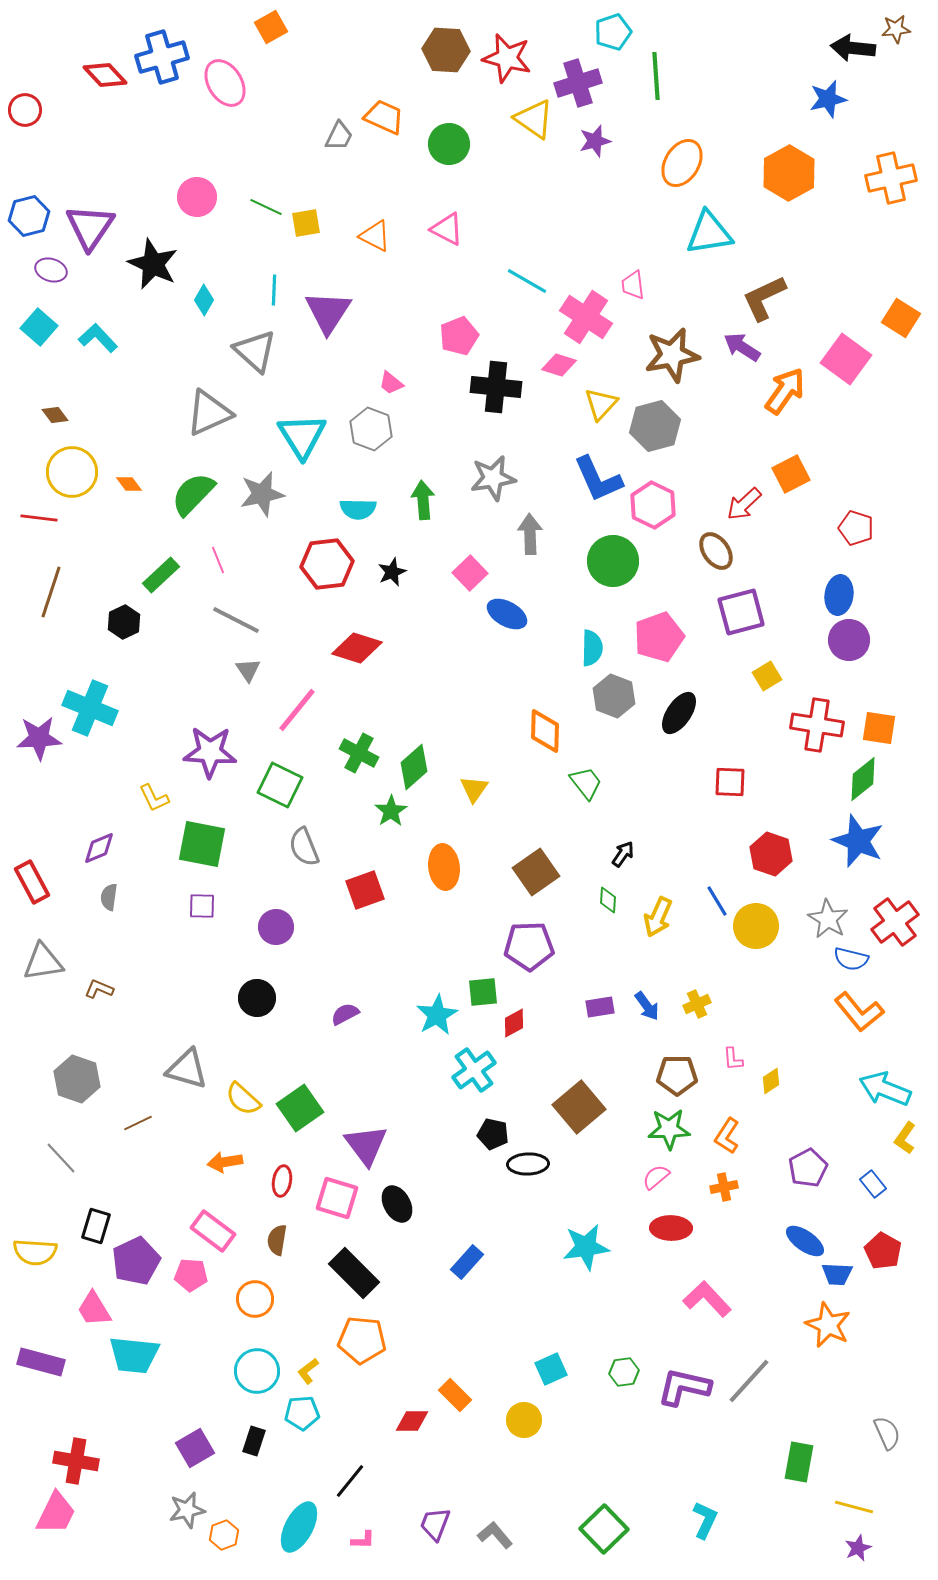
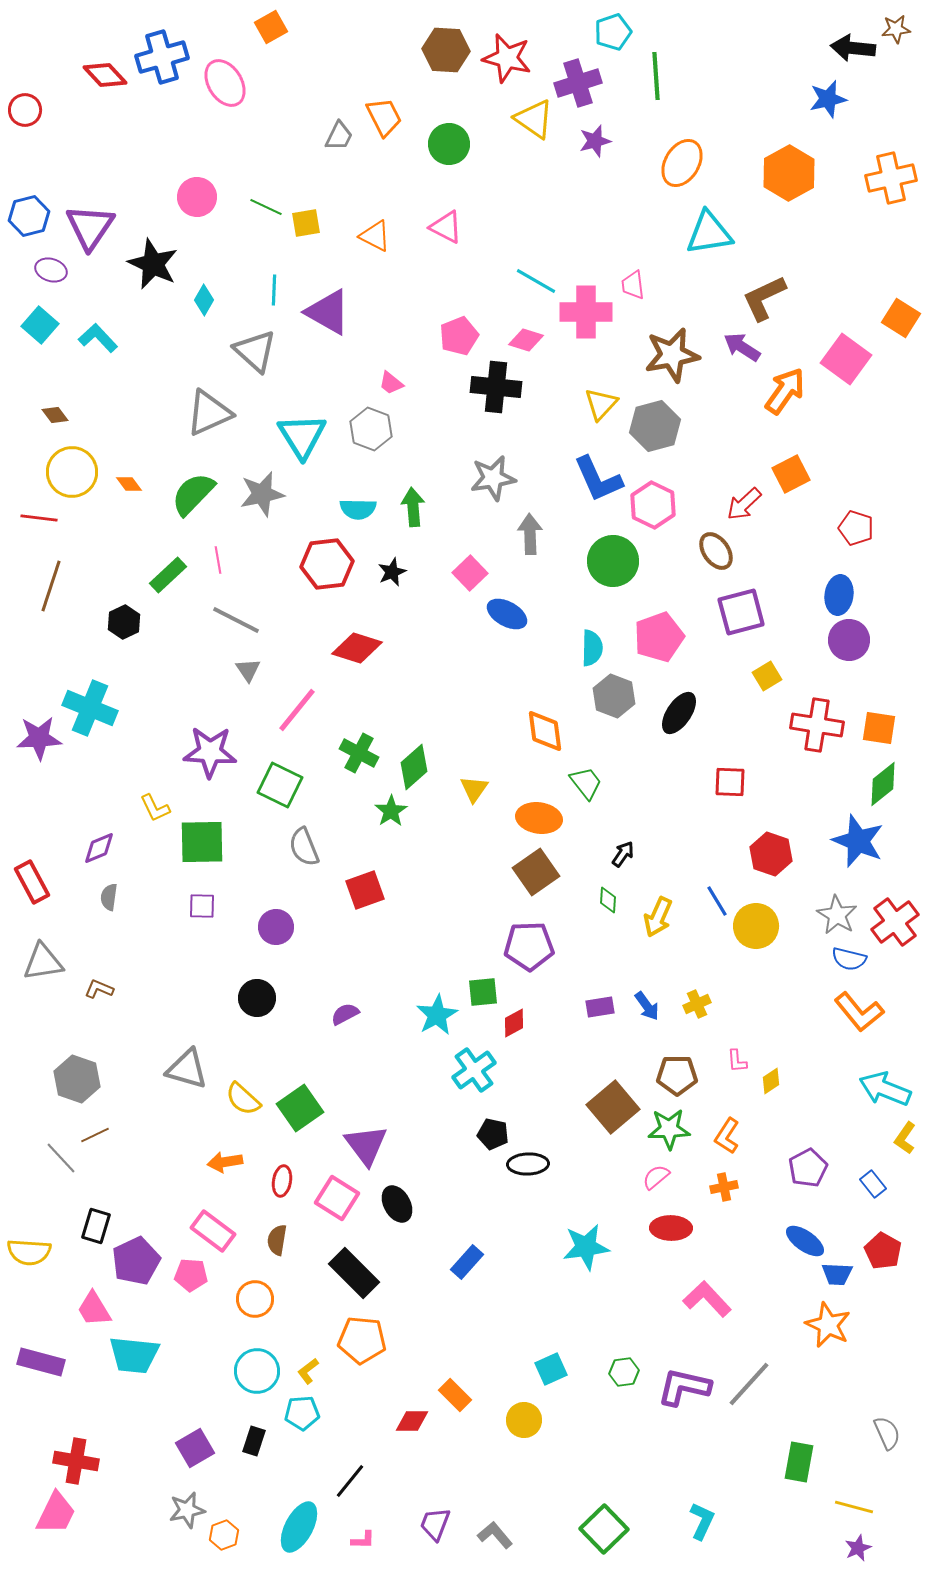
orange trapezoid at (384, 117): rotated 39 degrees clockwise
pink triangle at (447, 229): moved 1 px left, 2 px up
cyan line at (527, 281): moved 9 px right
purple triangle at (328, 312): rotated 33 degrees counterclockwise
pink cross at (586, 317): moved 5 px up; rotated 33 degrees counterclockwise
cyan square at (39, 327): moved 1 px right, 2 px up
pink diamond at (559, 365): moved 33 px left, 25 px up
green arrow at (423, 500): moved 10 px left, 7 px down
pink line at (218, 560): rotated 12 degrees clockwise
green rectangle at (161, 575): moved 7 px right
brown line at (51, 592): moved 6 px up
orange diamond at (545, 731): rotated 9 degrees counterclockwise
green diamond at (863, 779): moved 20 px right, 5 px down
yellow L-shape at (154, 798): moved 1 px right, 10 px down
green square at (202, 844): moved 2 px up; rotated 12 degrees counterclockwise
orange ellipse at (444, 867): moved 95 px right, 49 px up; rotated 75 degrees counterclockwise
gray star at (828, 919): moved 9 px right, 4 px up
blue semicircle at (851, 959): moved 2 px left
pink L-shape at (733, 1059): moved 4 px right, 2 px down
brown square at (579, 1107): moved 34 px right
brown line at (138, 1123): moved 43 px left, 12 px down
pink square at (337, 1198): rotated 15 degrees clockwise
yellow semicircle at (35, 1252): moved 6 px left
gray line at (749, 1381): moved 3 px down
cyan L-shape at (705, 1520): moved 3 px left, 1 px down
